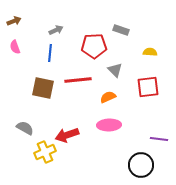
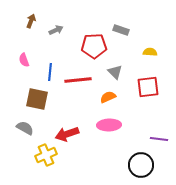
brown arrow: moved 17 px right; rotated 48 degrees counterclockwise
pink semicircle: moved 9 px right, 13 px down
blue line: moved 19 px down
gray triangle: moved 2 px down
brown square: moved 6 px left, 11 px down
red arrow: moved 1 px up
yellow cross: moved 1 px right, 3 px down
